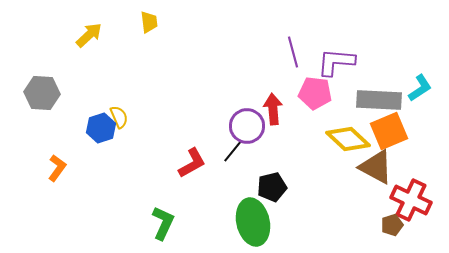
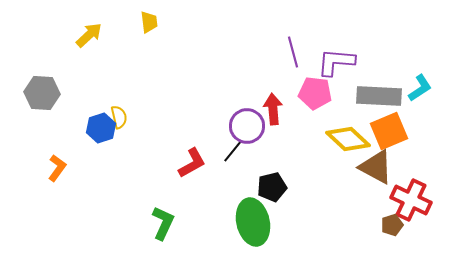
gray rectangle: moved 4 px up
yellow semicircle: rotated 10 degrees clockwise
